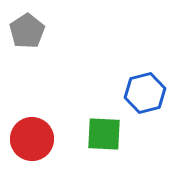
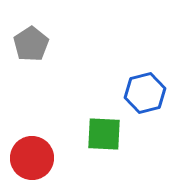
gray pentagon: moved 4 px right, 13 px down
red circle: moved 19 px down
